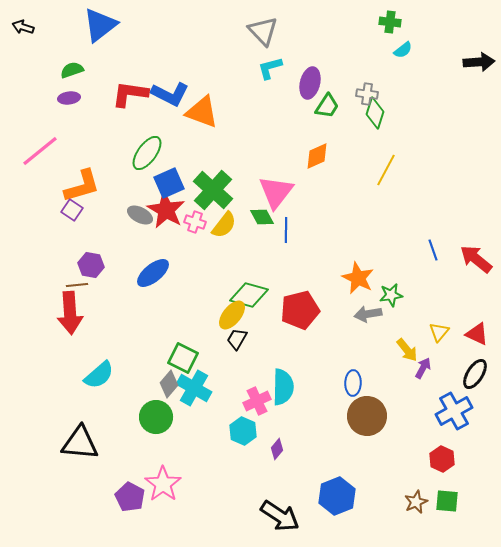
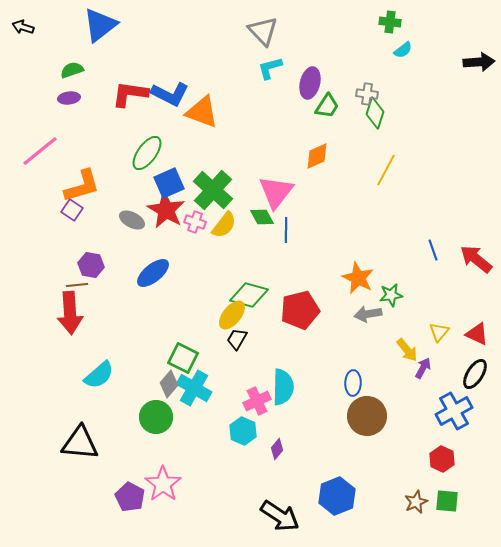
gray ellipse at (140, 215): moved 8 px left, 5 px down
